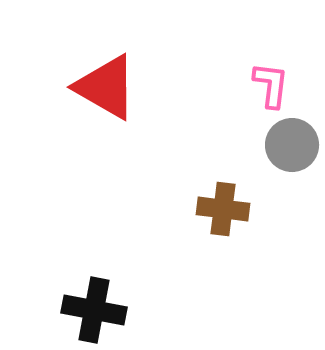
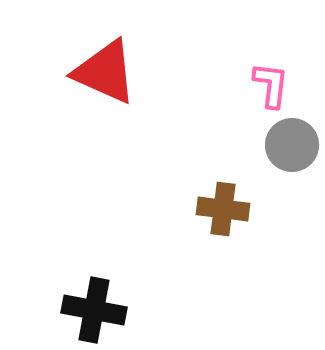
red triangle: moved 1 px left, 15 px up; rotated 6 degrees counterclockwise
